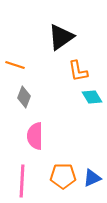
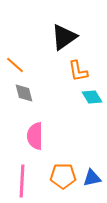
black triangle: moved 3 px right
orange line: rotated 24 degrees clockwise
gray diamond: moved 4 px up; rotated 35 degrees counterclockwise
blue triangle: rotated 12 degrees clockwise
